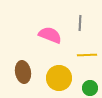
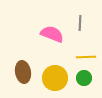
pink semicircle: moved 2 px right, 1 px up
yellow line: moved 1 px left, 2 px down
yellow circle: moved 4 px left
green circle: moved 6 px left, 10 px up
